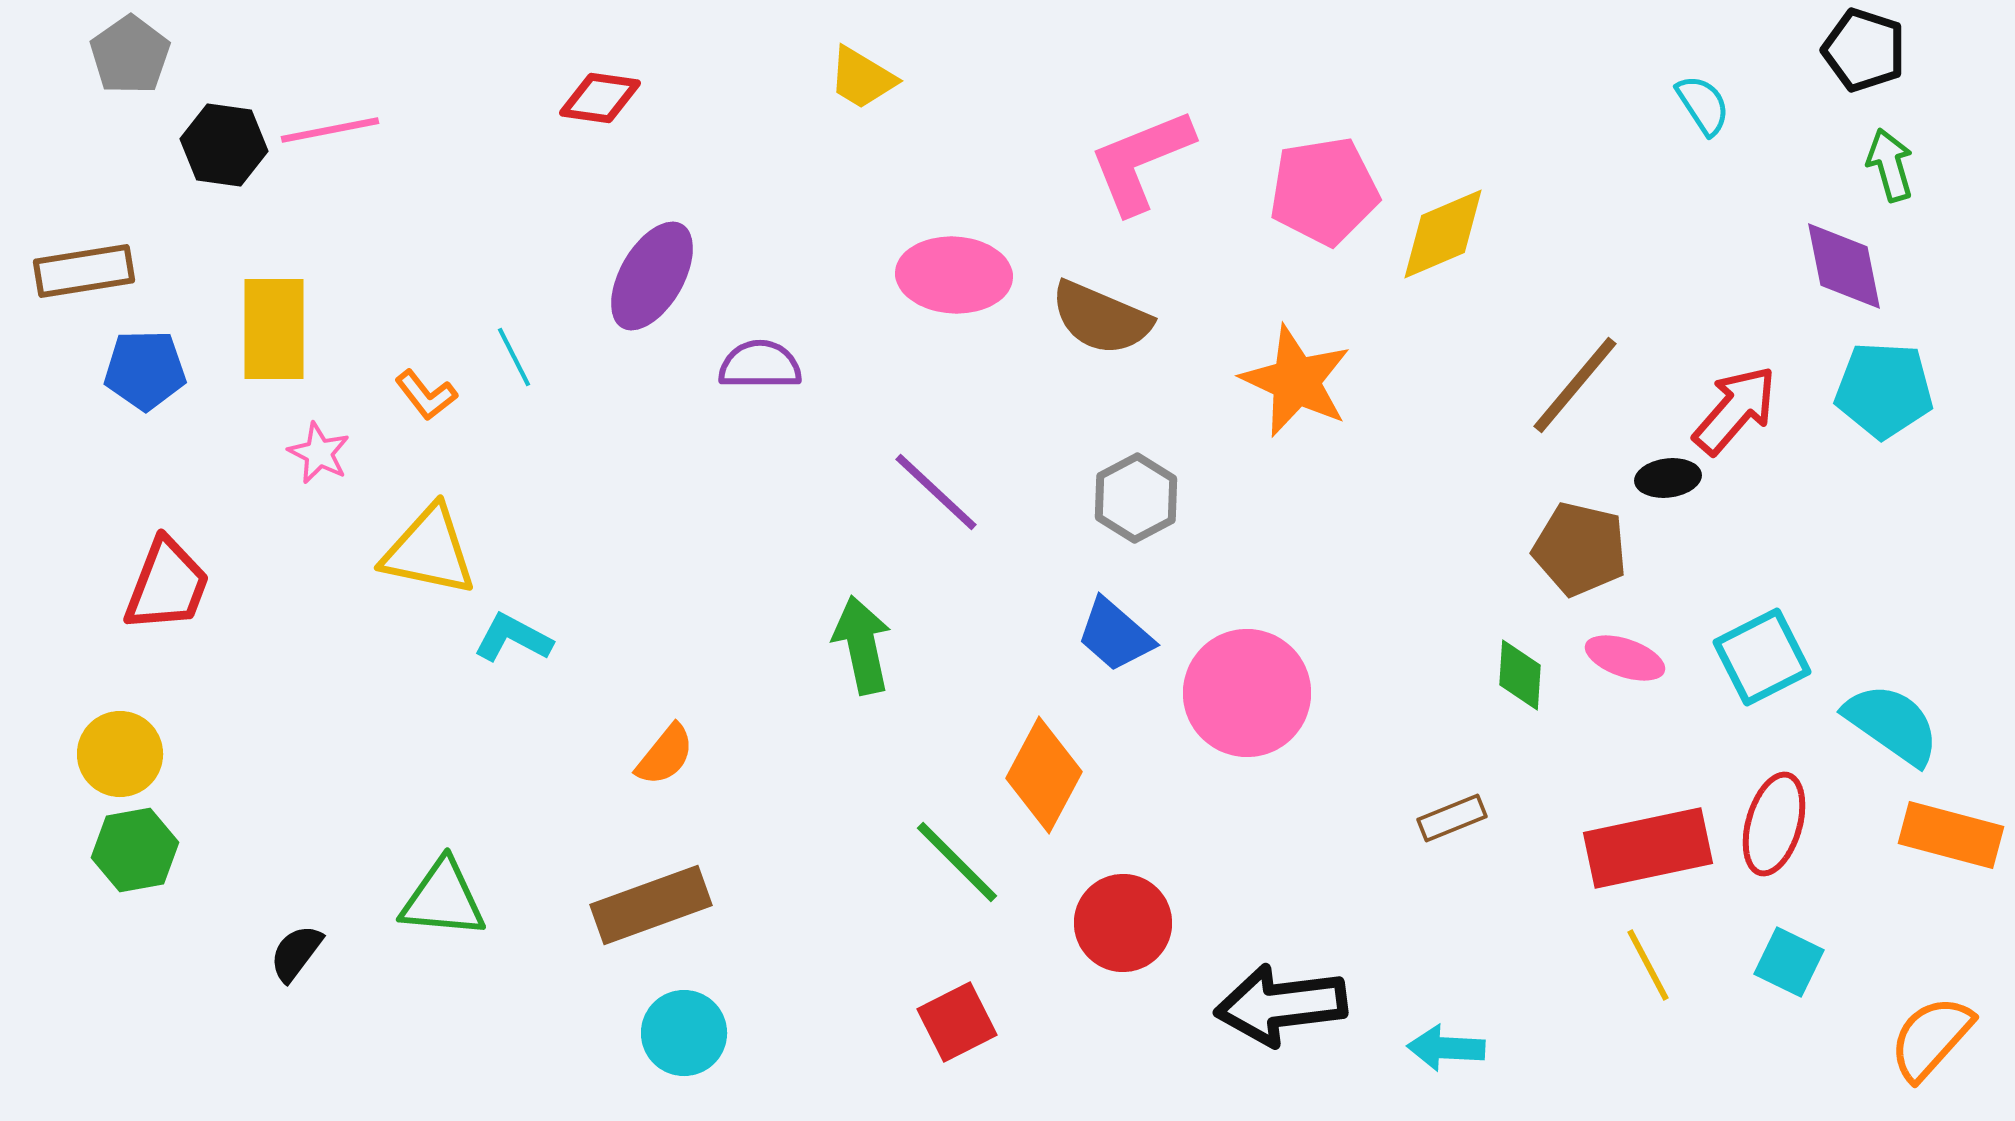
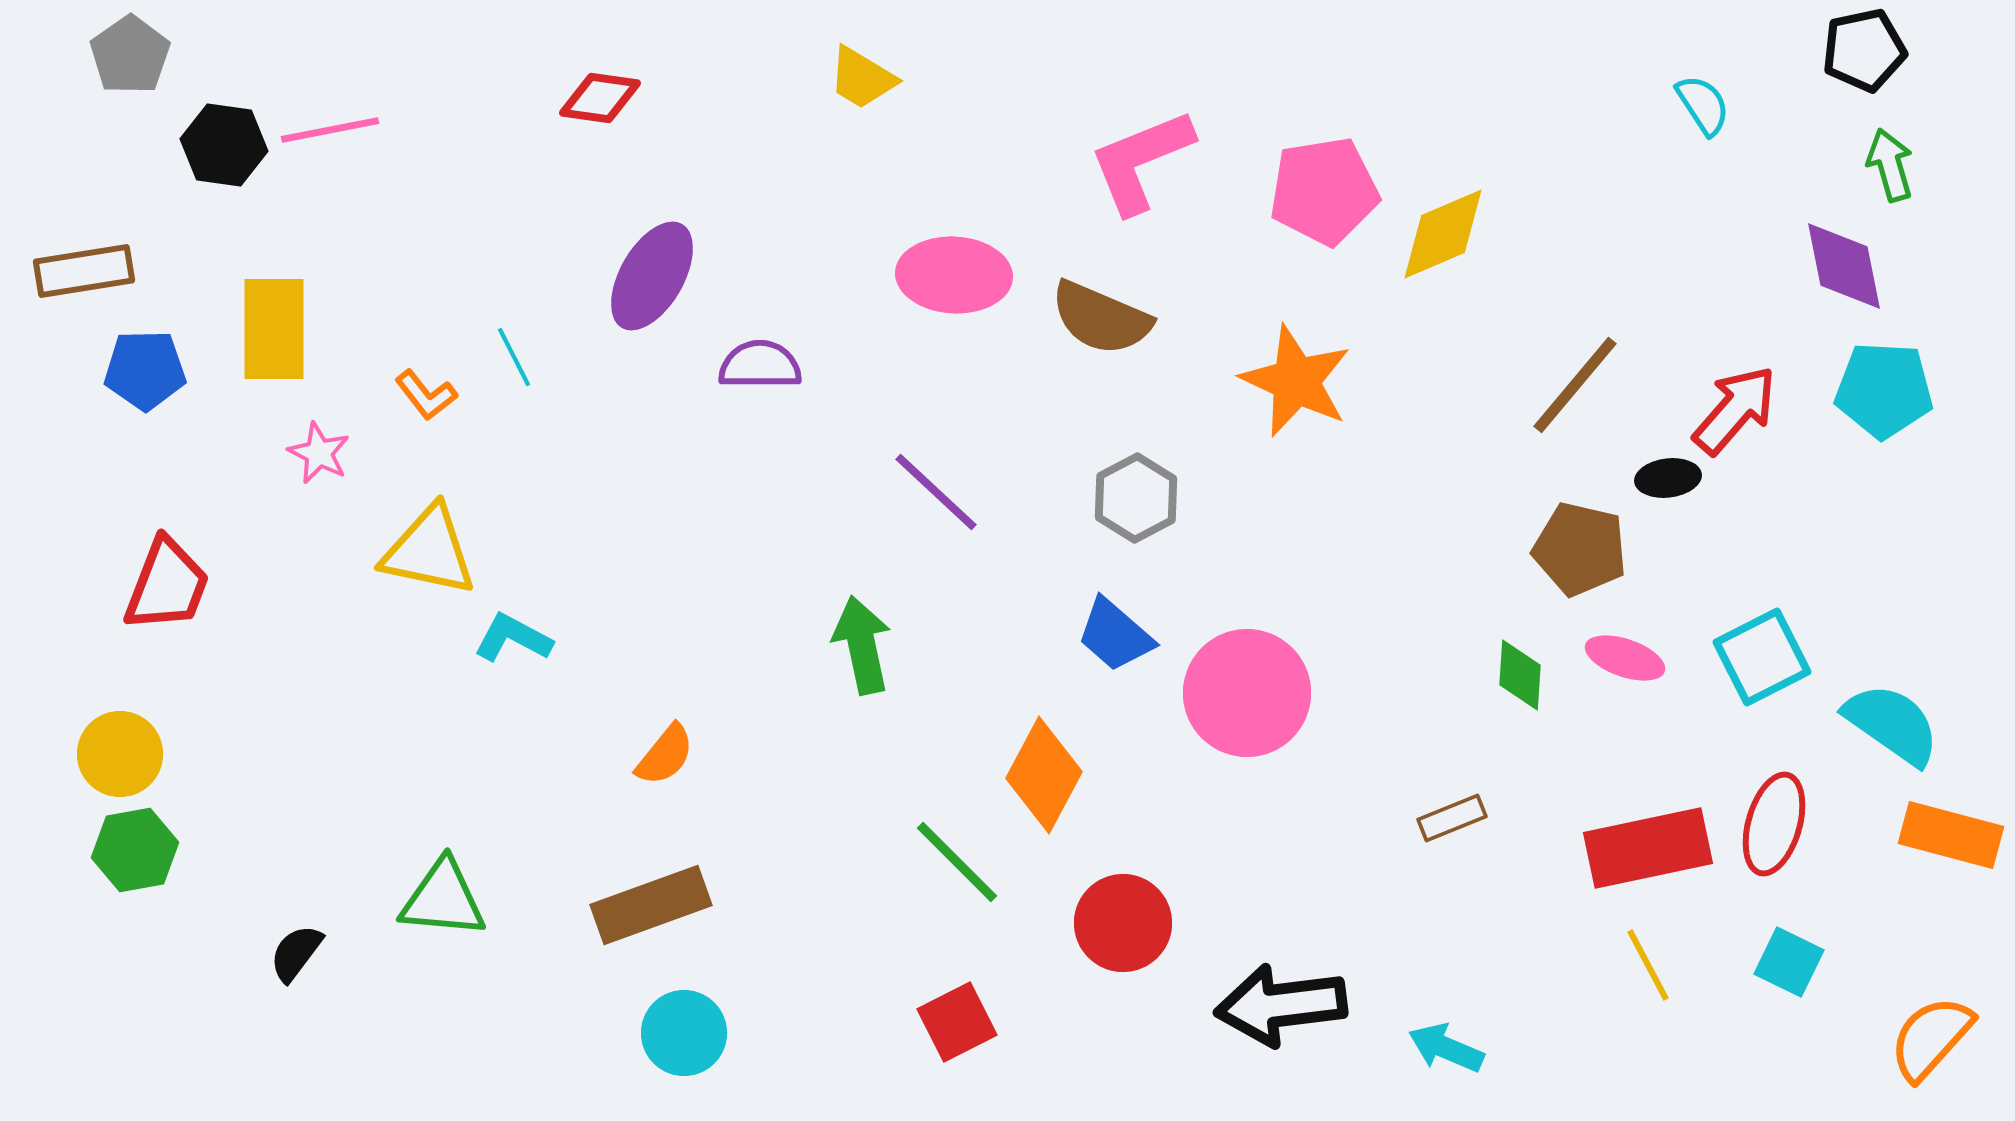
black pentagon at (1864, 50): rotated 30 degrees counterclockwise
cyan arrow at (1446, 1048): rotated 20 degrees clockwise
